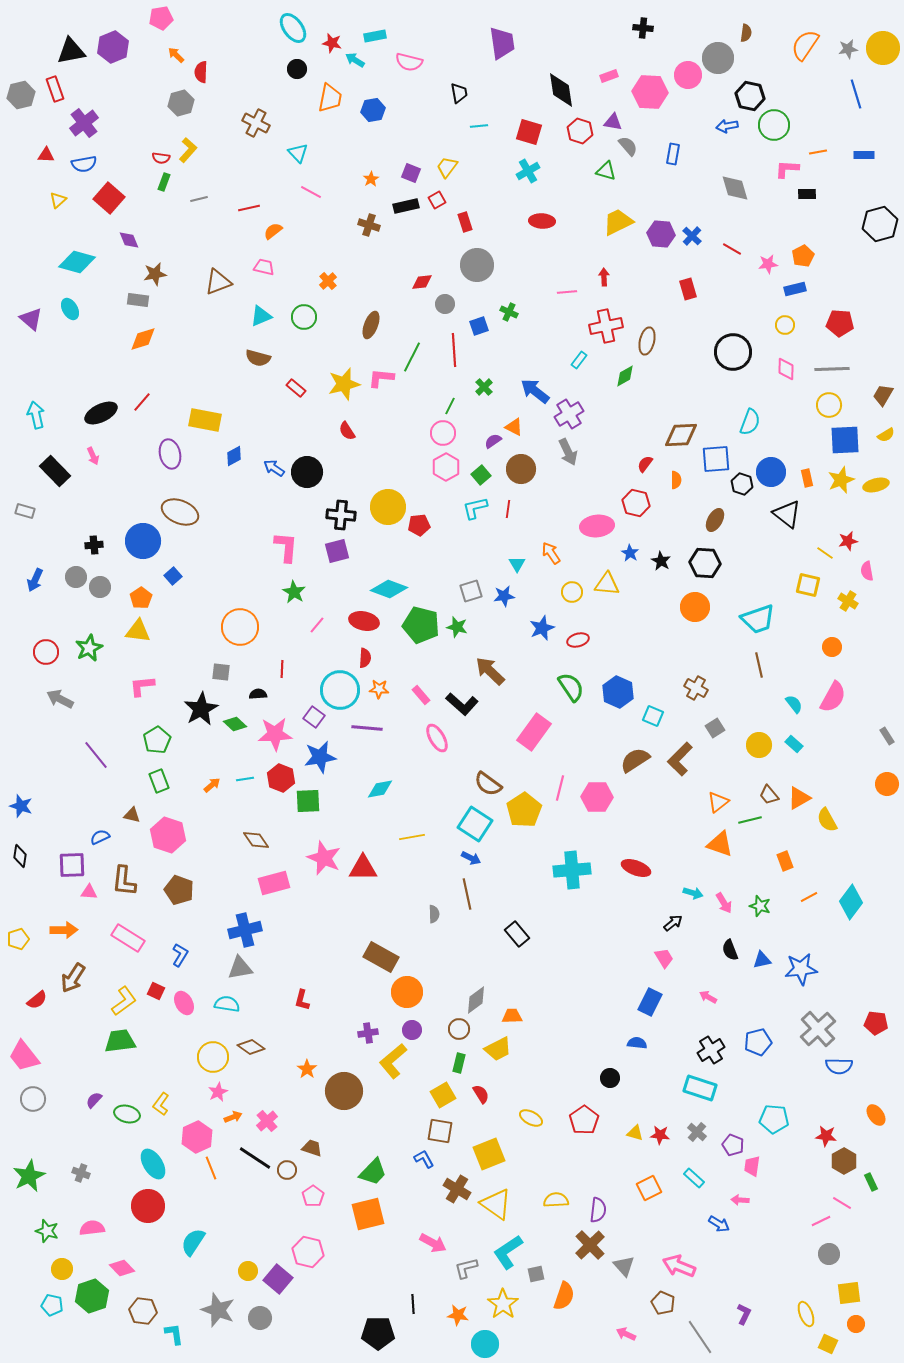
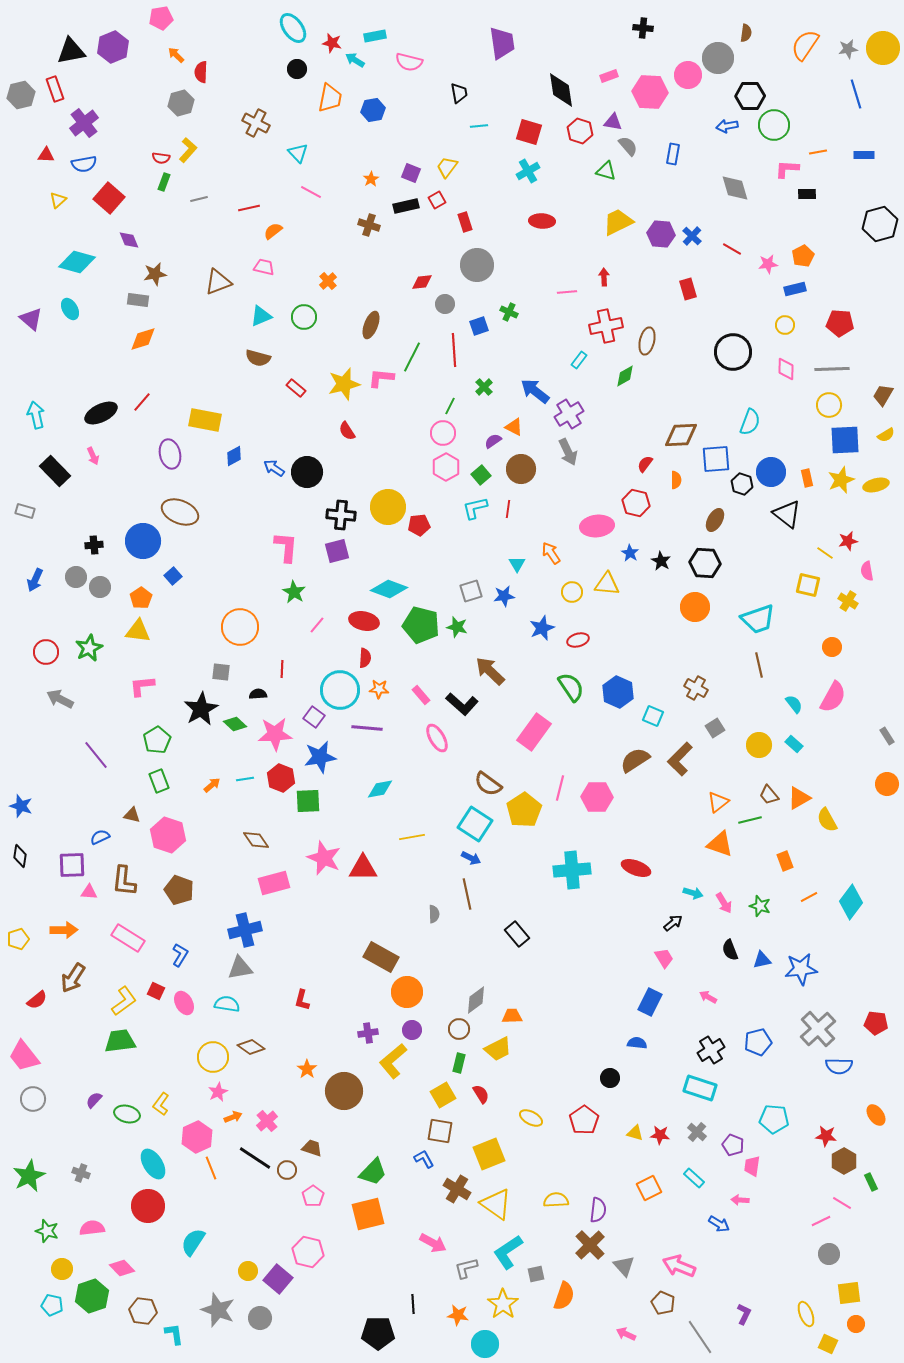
black hexagon at (750, 96): rotated 12 degrees counterclockwise
